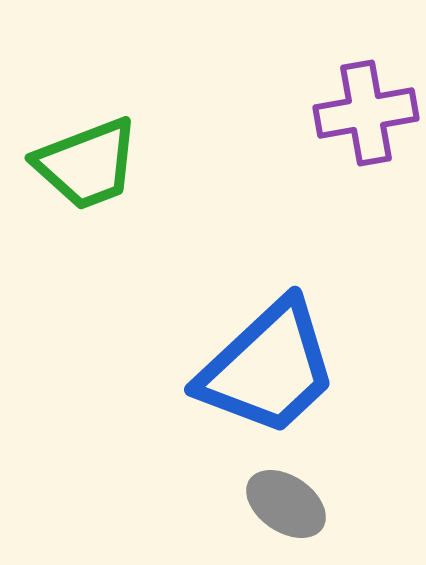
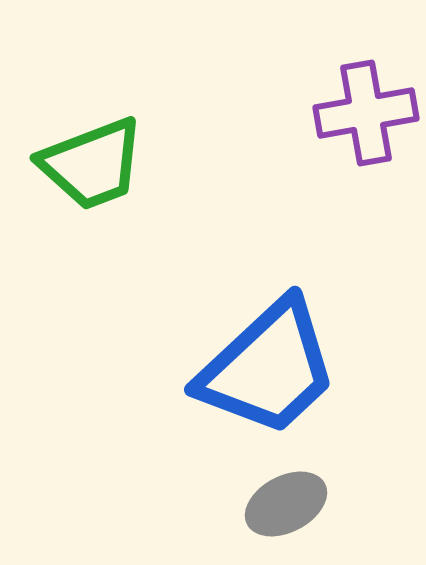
green trapezoid: moved 5 px right
gray ellipse: rotated 62 degrees counterclockwise
